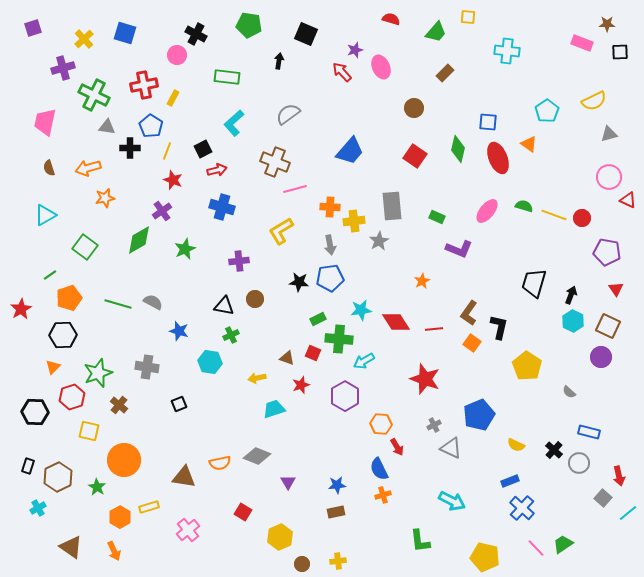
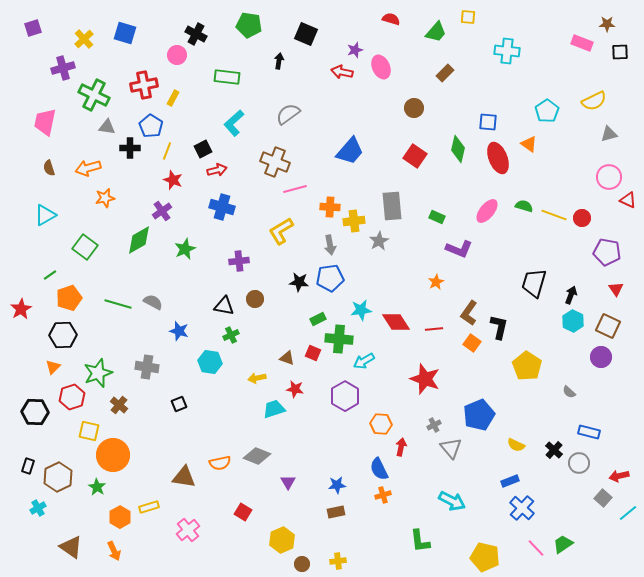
red arrow at (342, 72): rotated 35 degrees counterclockwise
orange star at (422, 281): moved 14 px right, 1 px down
red star at (301, 385): moved 6 px left, 4 px down; rotated 30 degrees clockwise
red arrow at (397, 447): moved 4 px right; rotated 138 degrees counterclockwise
gray triangle at (451, 448): rotated 25 degrees clockwise
orange circle at (124, 460): moved 11 px left, 5 px up
red arrow at (619, 476): rotated 90 degrees clockwise
yellow hexagon at (280, 537): moved 2 px right, 3 px down
